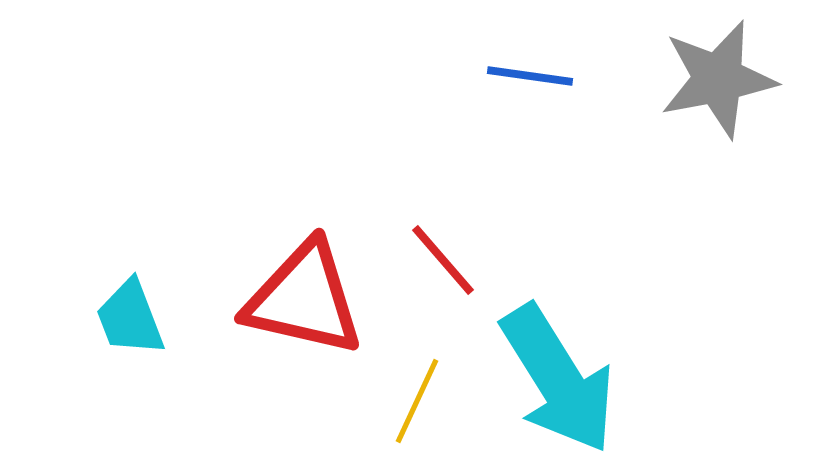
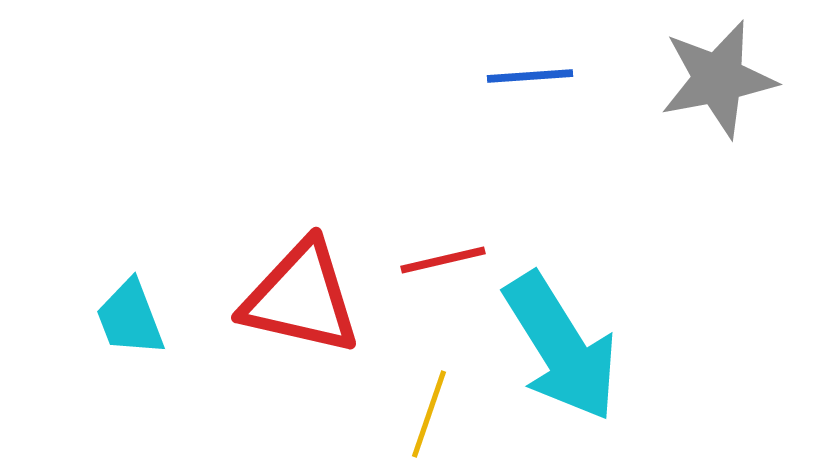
blue line: rotated 12 degrees counterclockwise
red line: rotated 62 degrees counterclockwise
red triangle: moved 3 px left, 1 px up
cyan arrow: moved 3 px right, 32 px up
yellow line: moved 12 px right, 13 px down; rotated 6 degrees counterclockwise
